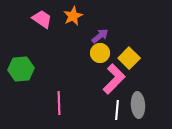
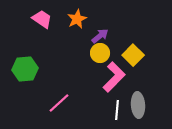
orange star: moved 4 px right, 3 px down
yellow square: moved 4 px right, 3 px up
green hexagon: moved 4 px right
pink L-shape: moved 2 px up
pink line: rotated 50 degrees clockwise
